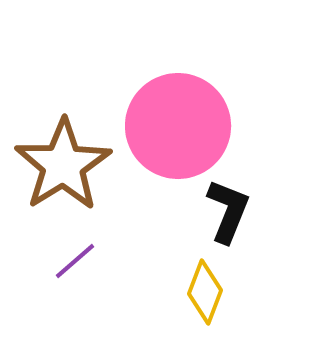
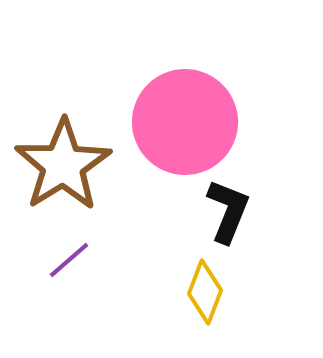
pink circle: moved 7 px right, 4 px up
purple line: moved 6 px left, 1 px up
